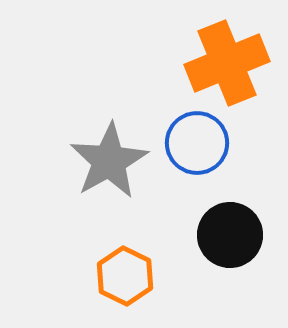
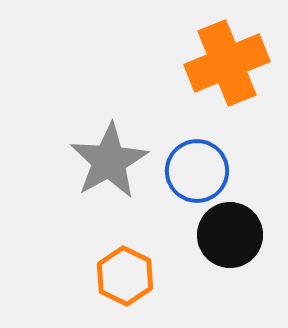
blue circle: moved 28 px down
